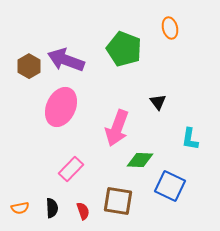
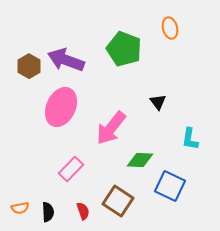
pink arrow: moved 6 px left; rotated 18 degrees clockwise
brown square: rotated 24 degrees clockwise
black semicircle: moved 4 px left, 4 px down
